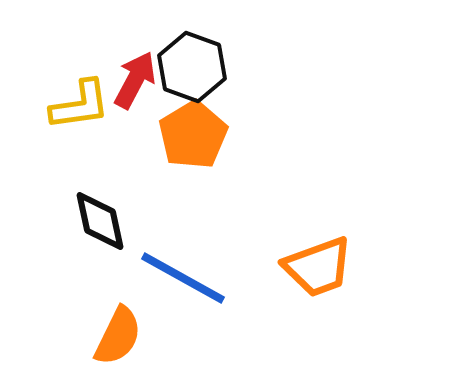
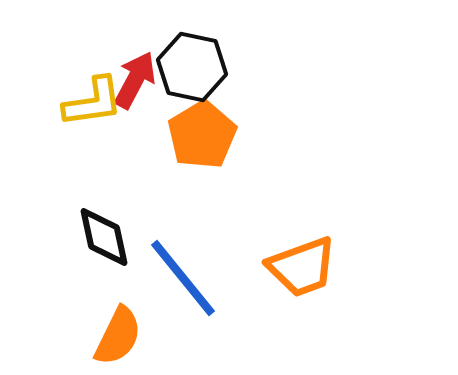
black hexagon: rotated 8 degrees counterclockwise
yellow L-shape: moved 13 px right, 3 px up
orange pentagon: moved 9 px right
black diamond: moved 4 px right, 16 px down
orange trapezoid: moved 16 px left
blue line: rotated 22 degrees clockwise
